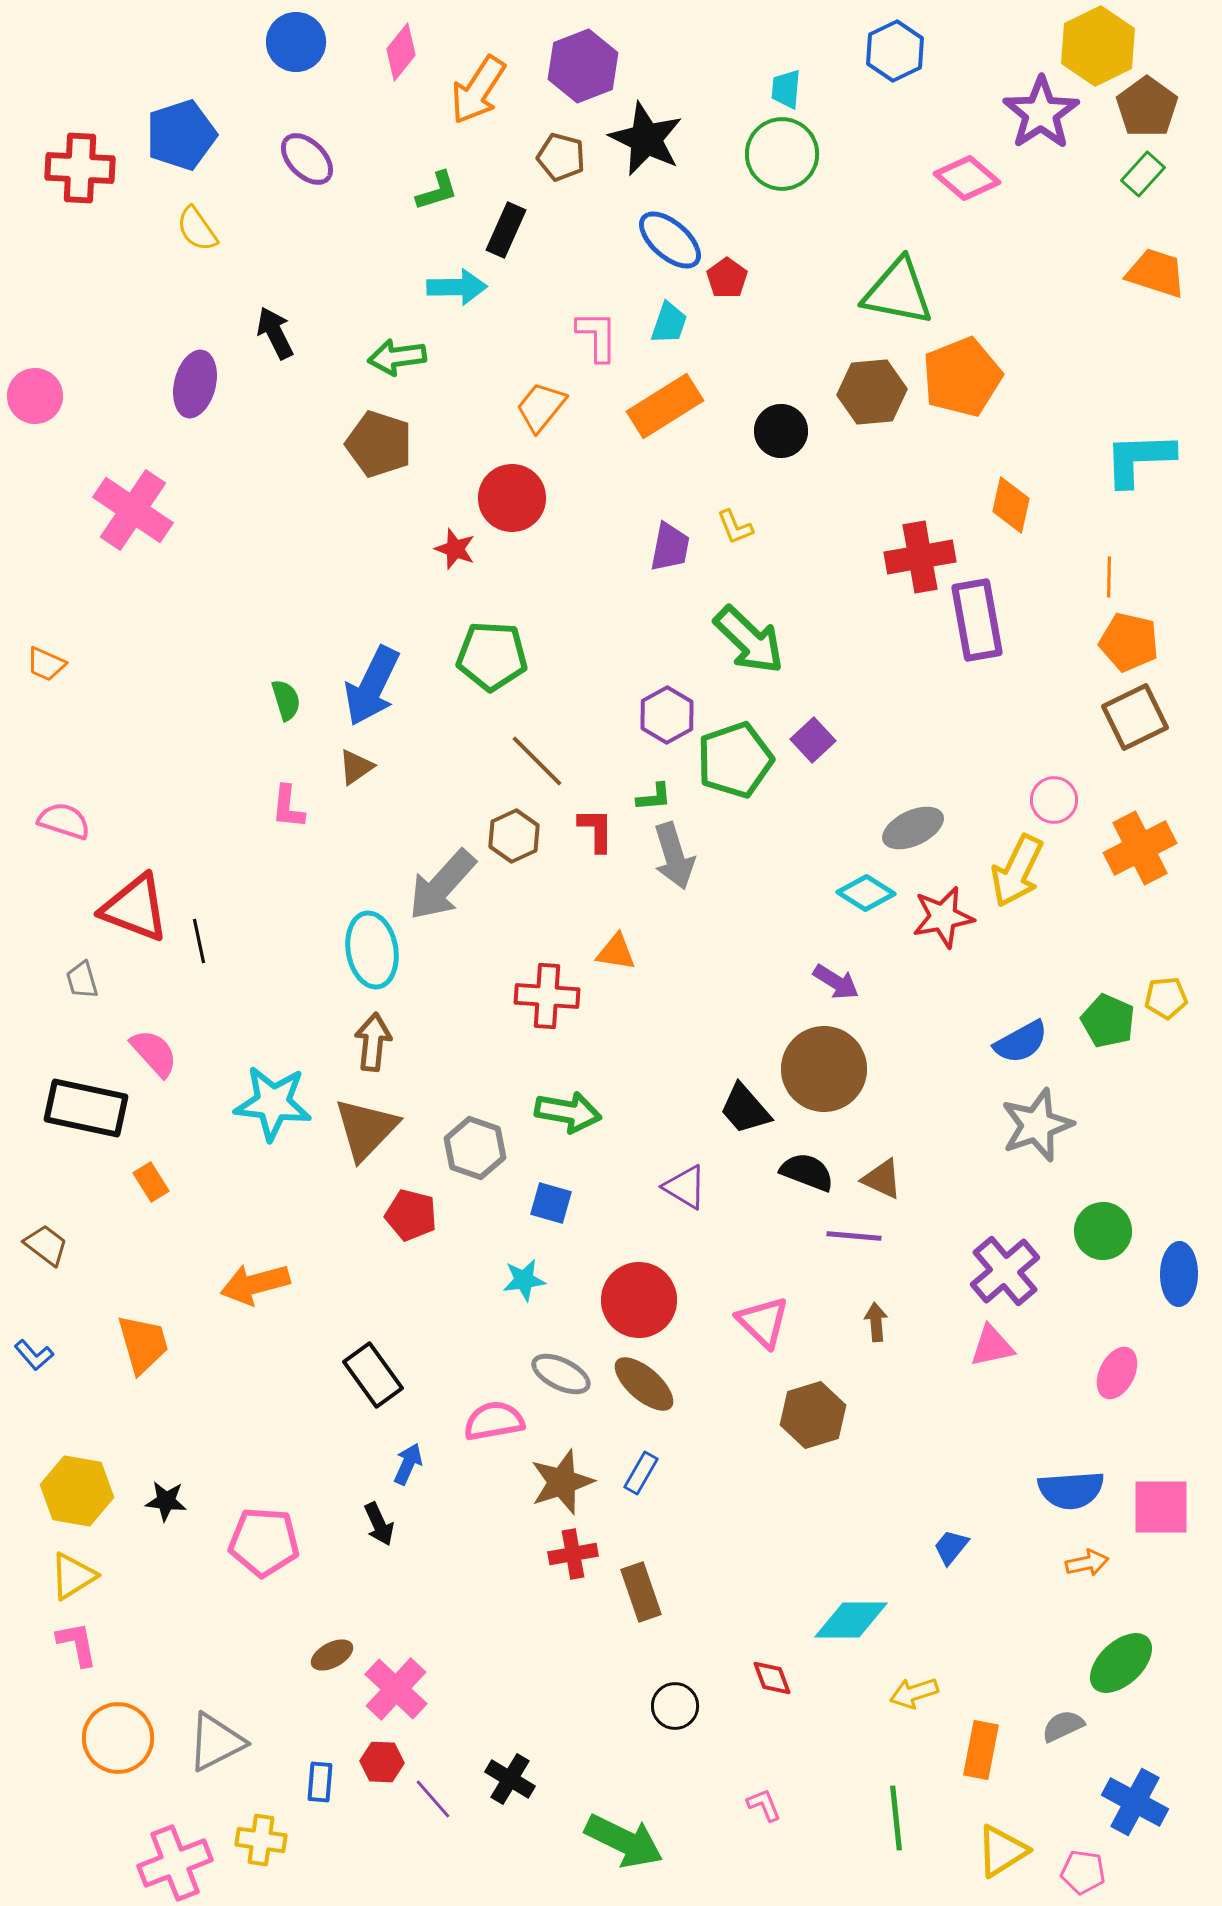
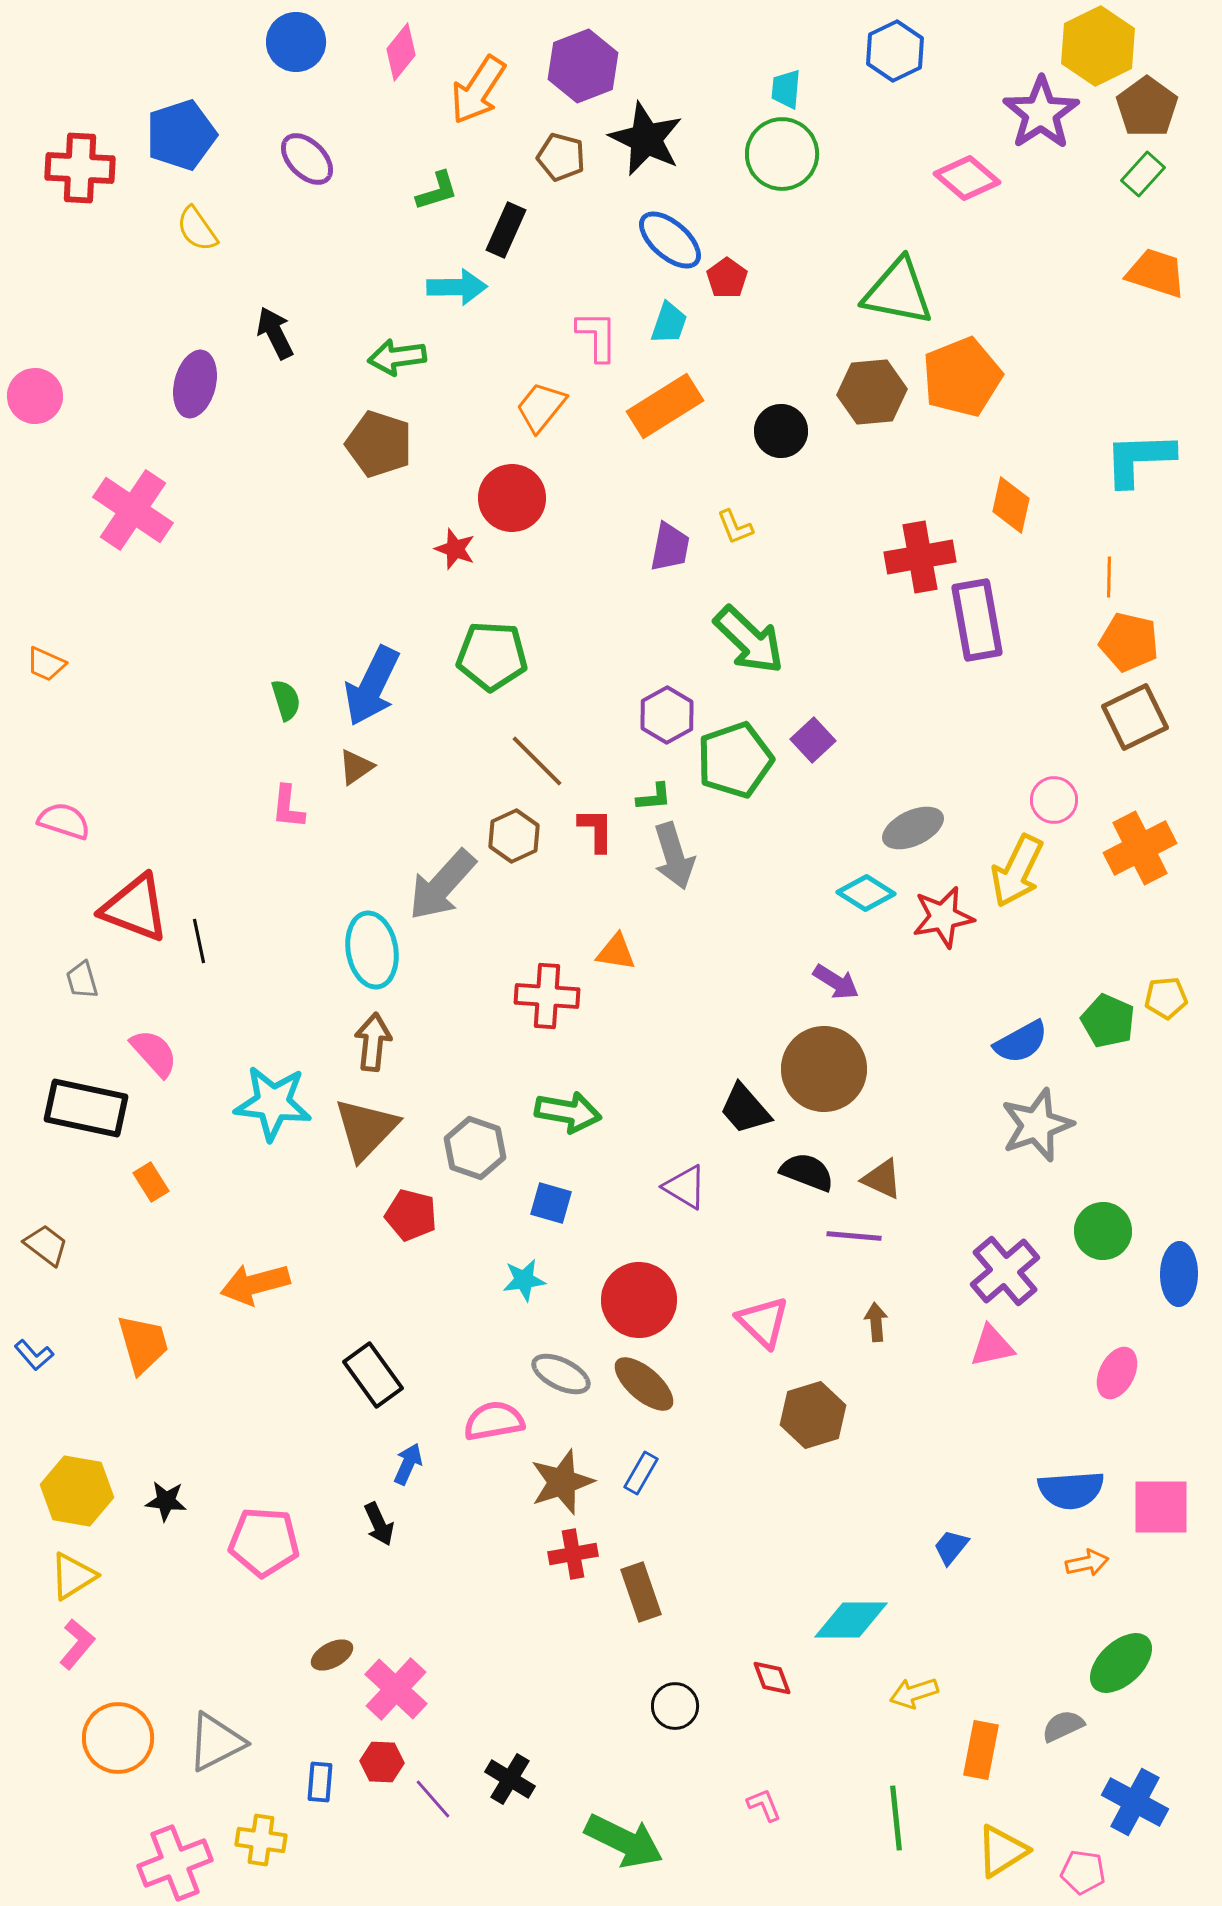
pink L-shape at (77, 1644): rotated 51 degrees clockwise
